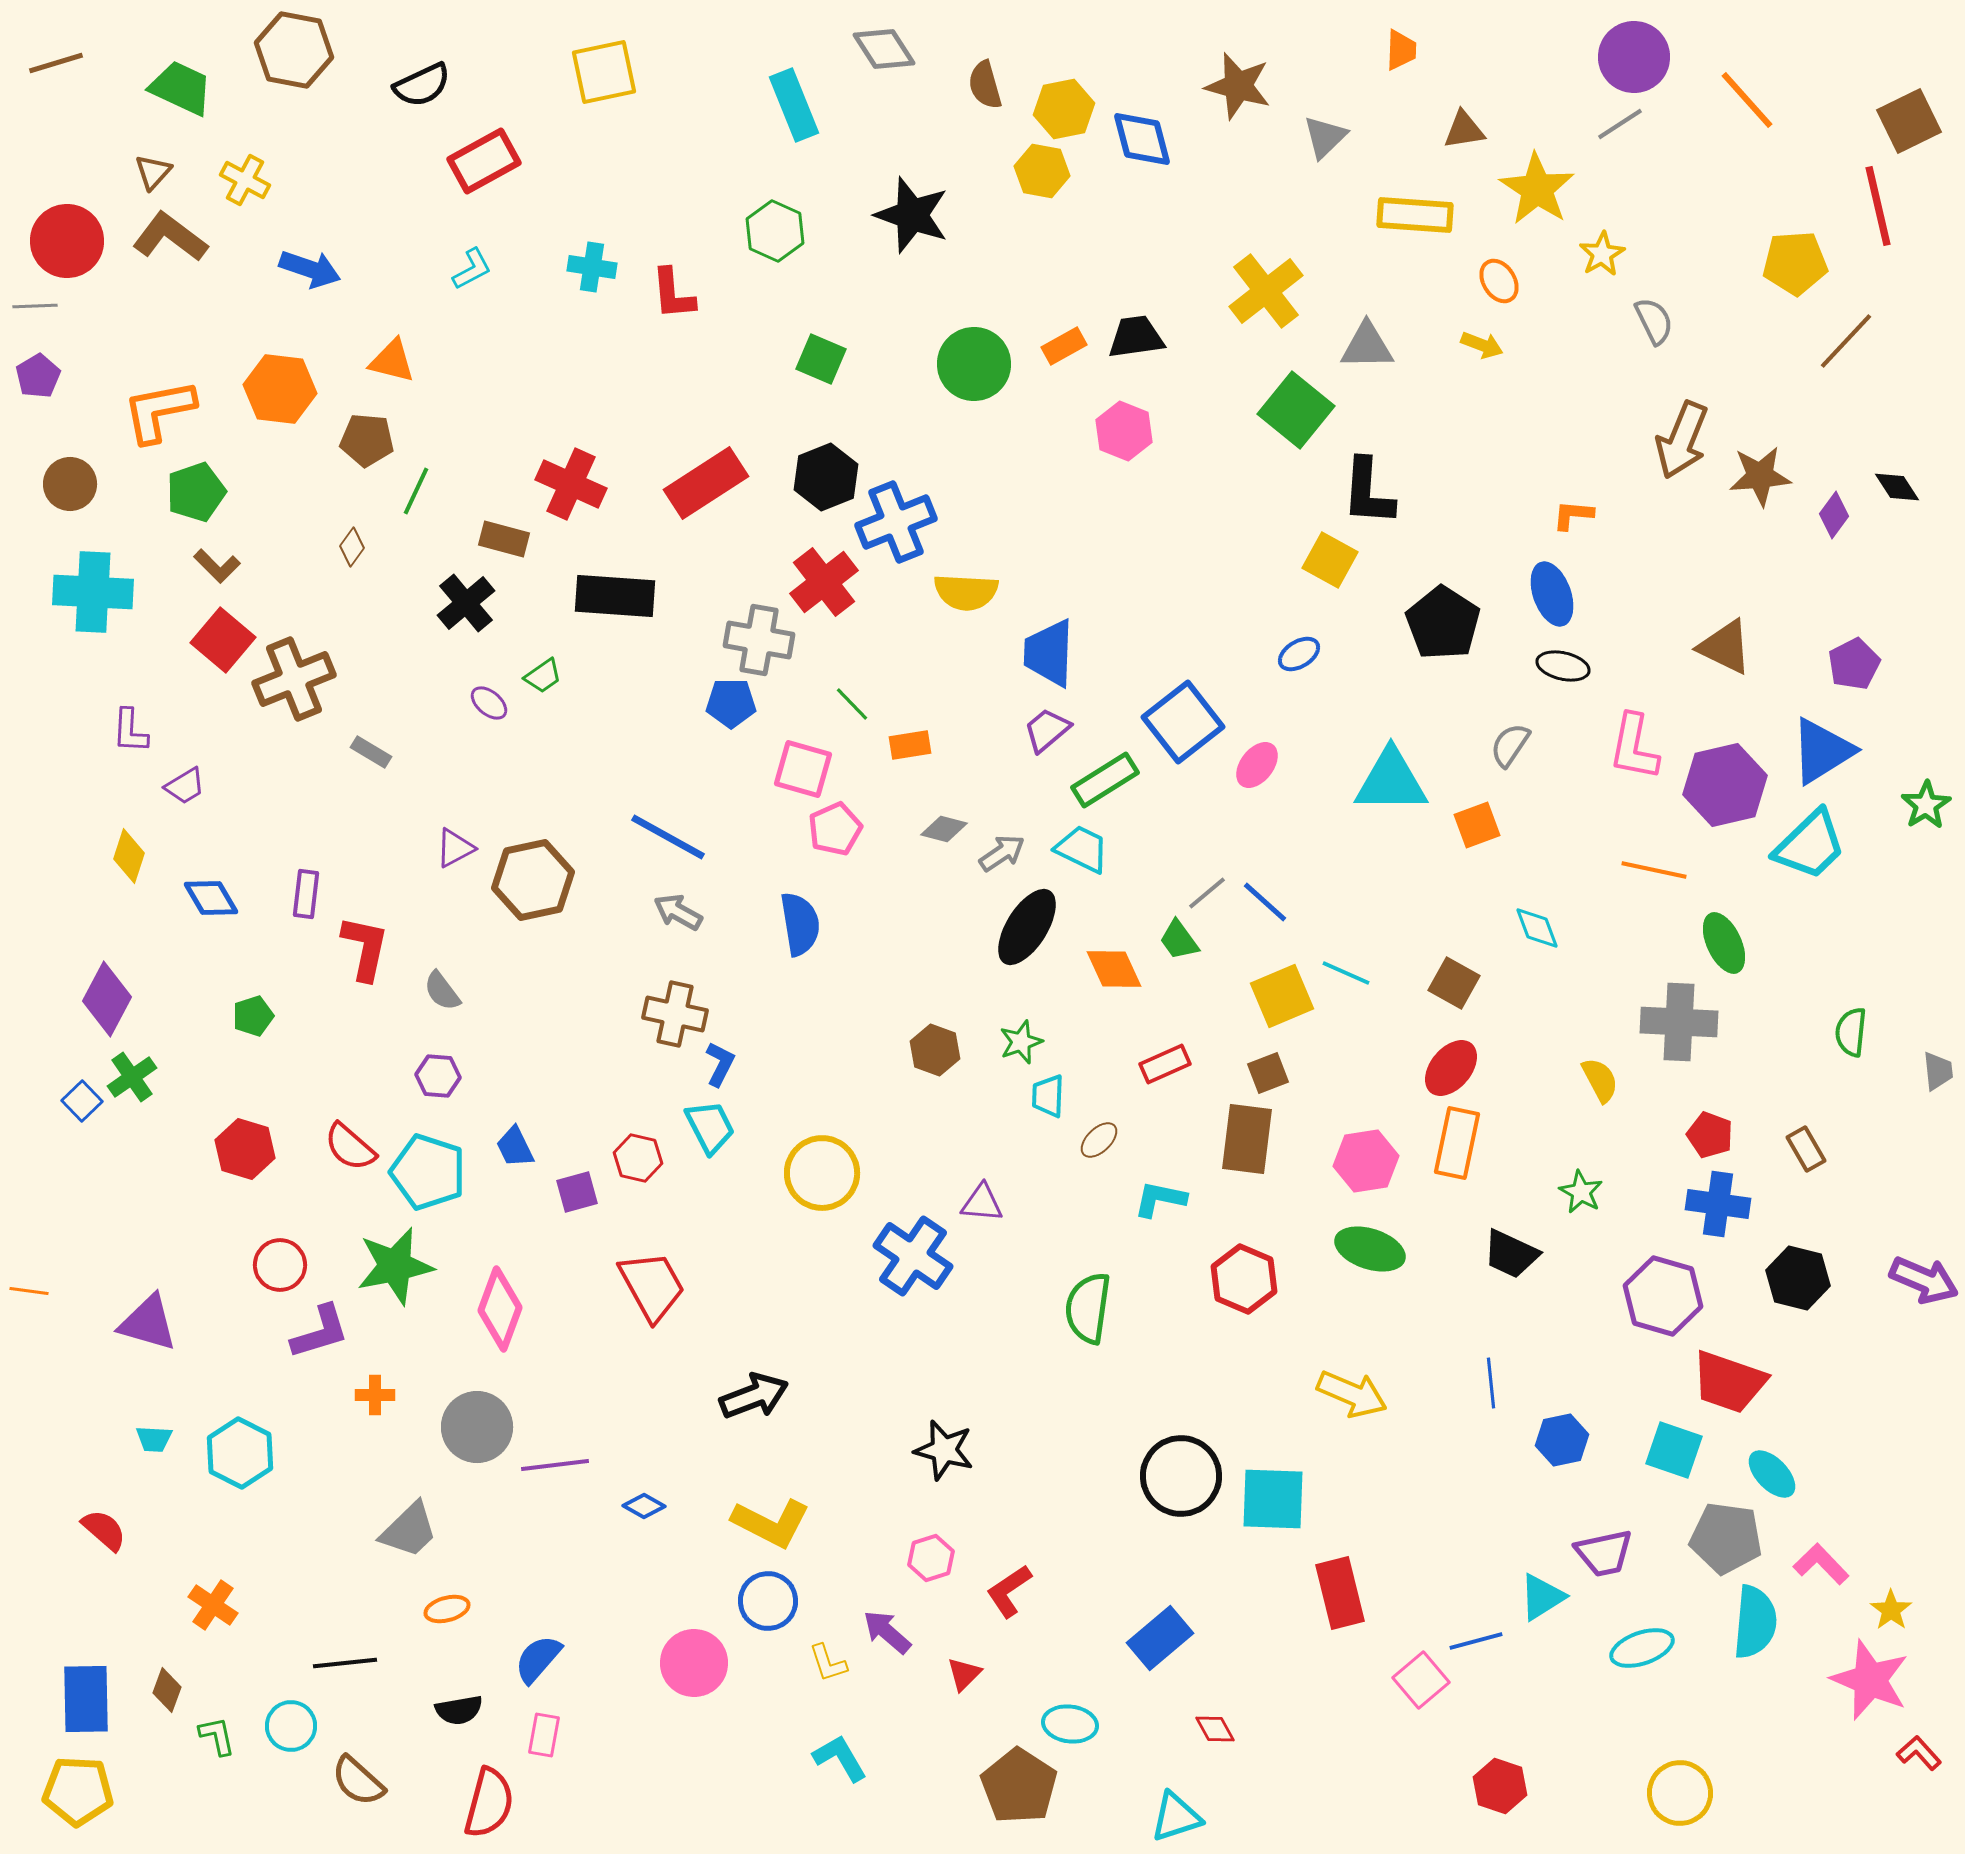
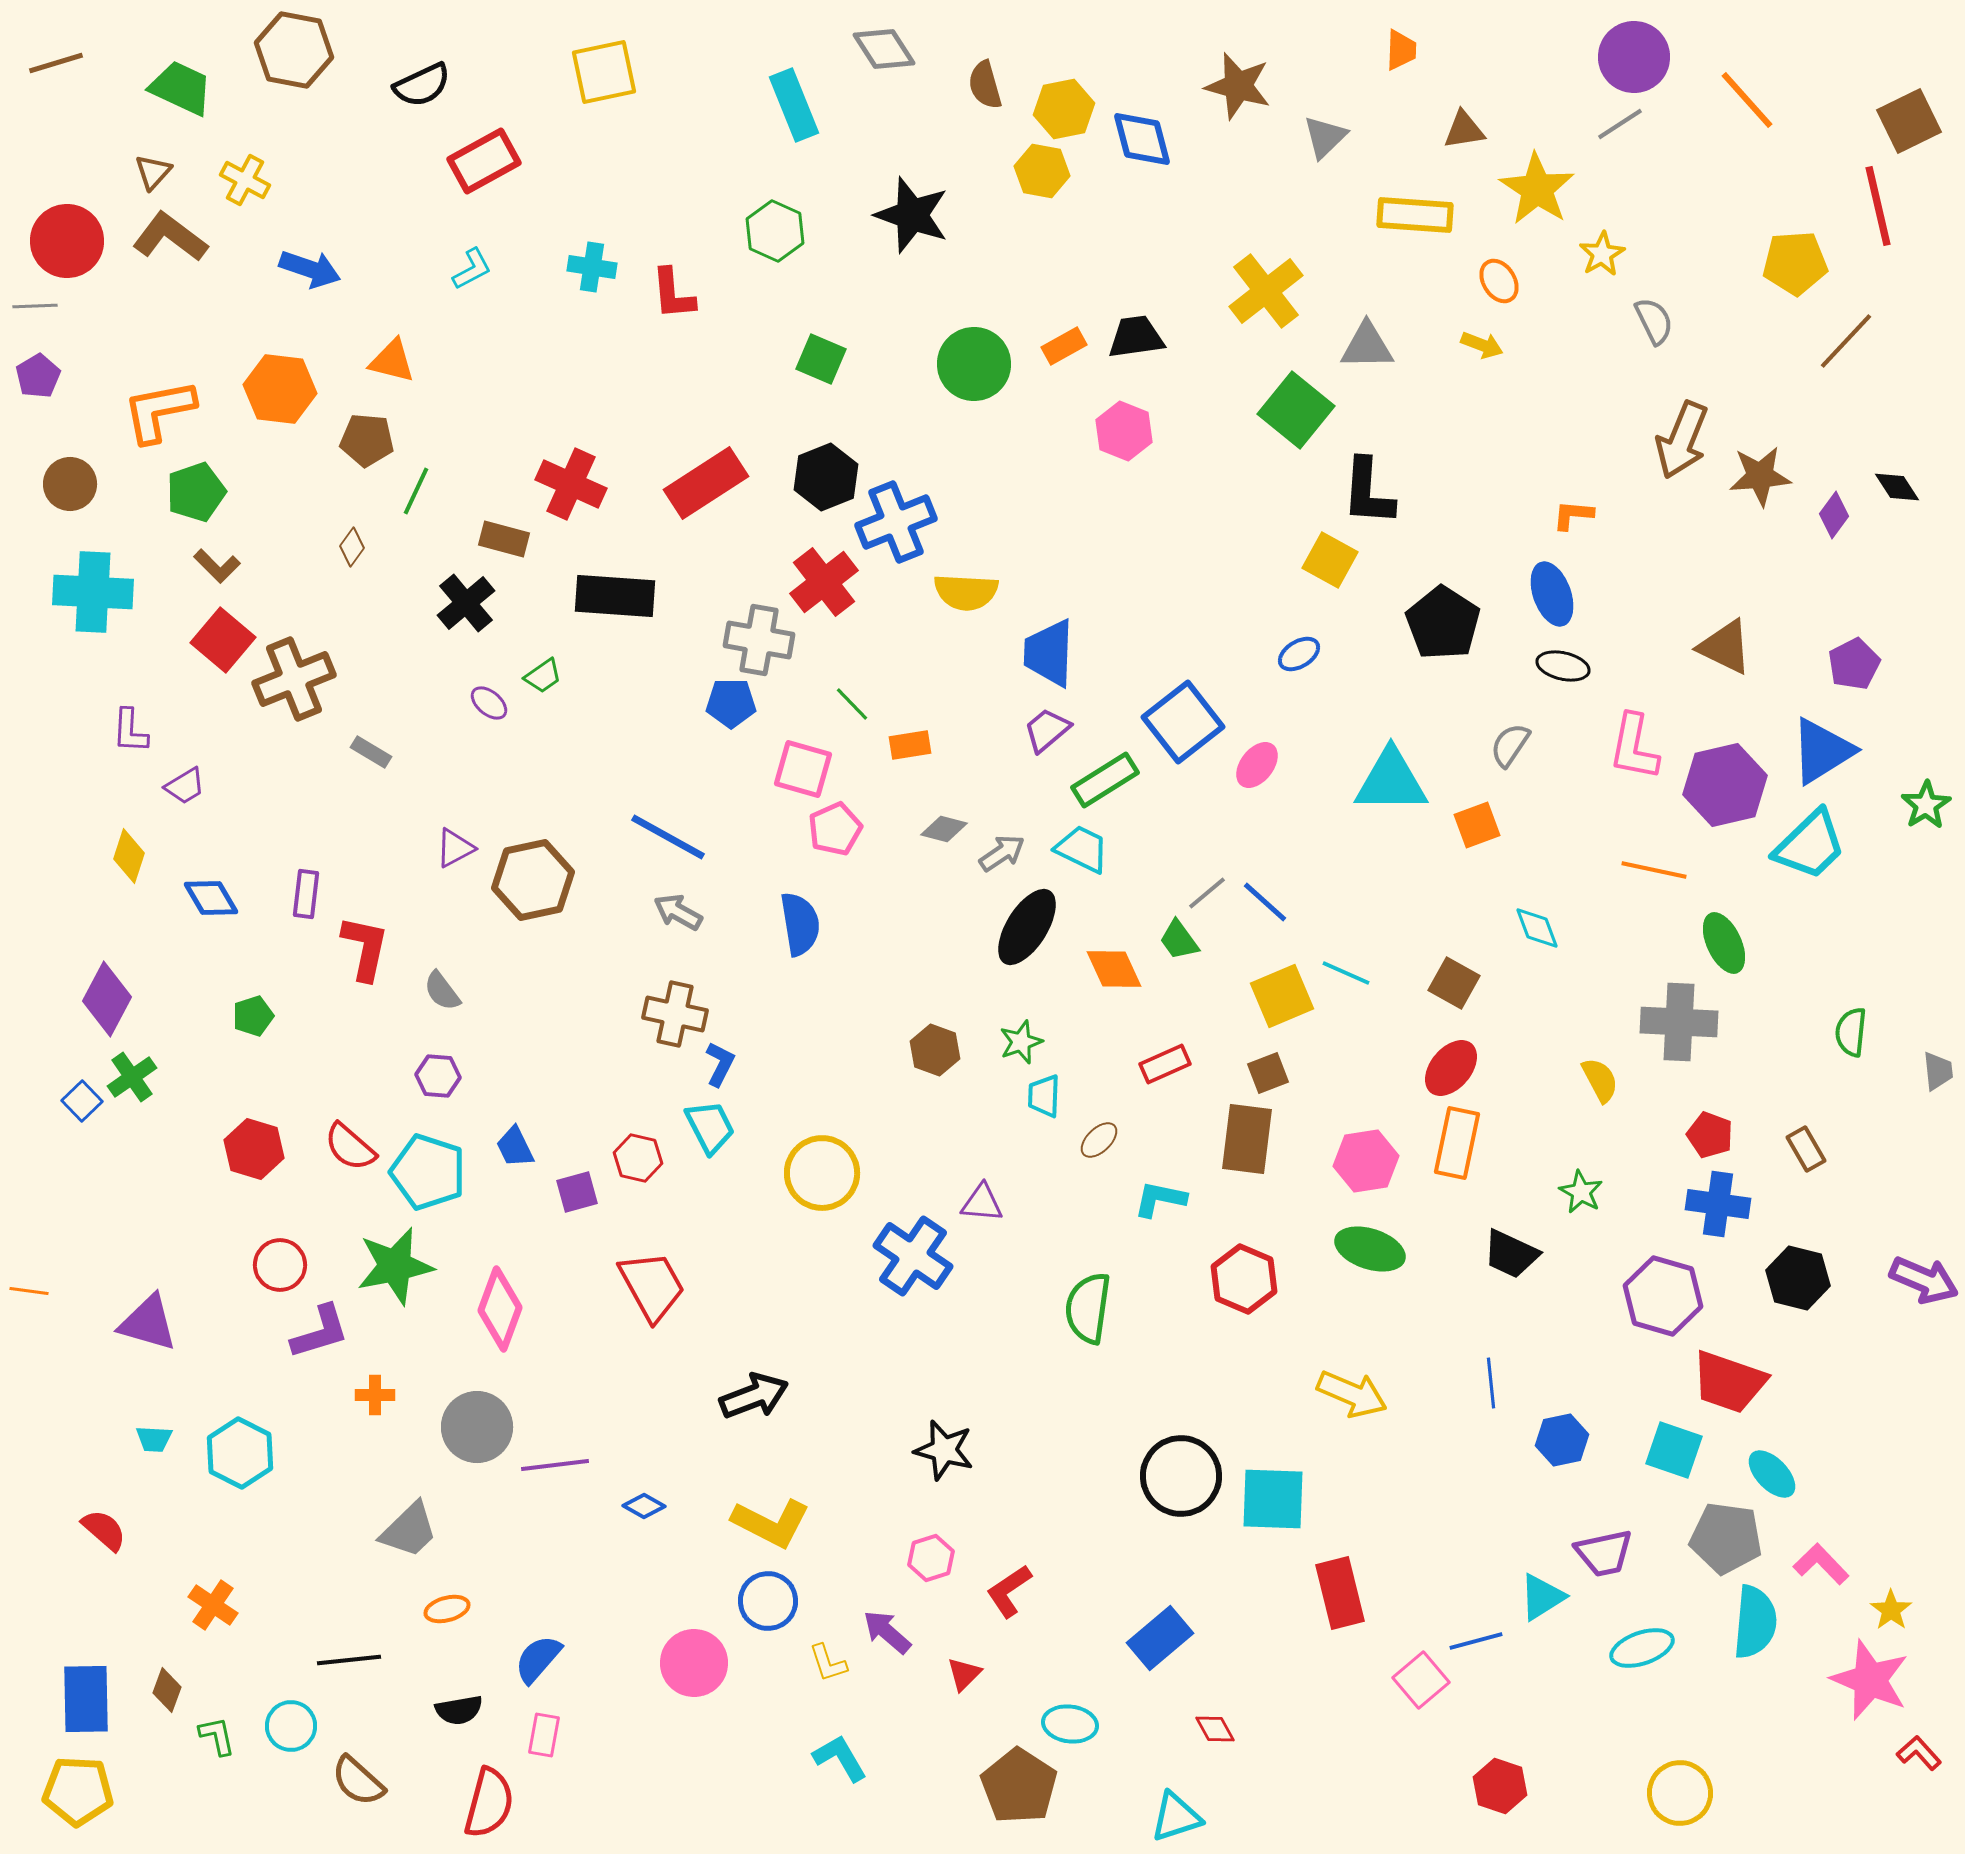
cyan trapezoid at (1048, 1096): moved 4 px left
red hexagon at (245, 1149): moved 9 px right
black line at (345, 1663): moved 4 px right, 3 px up
